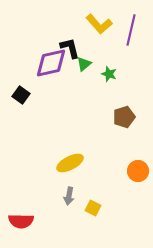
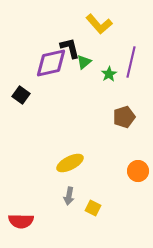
purple line: moved 32 px down
green triangle: moved 2 px up
green star: rotated 21 degrees clockwise
